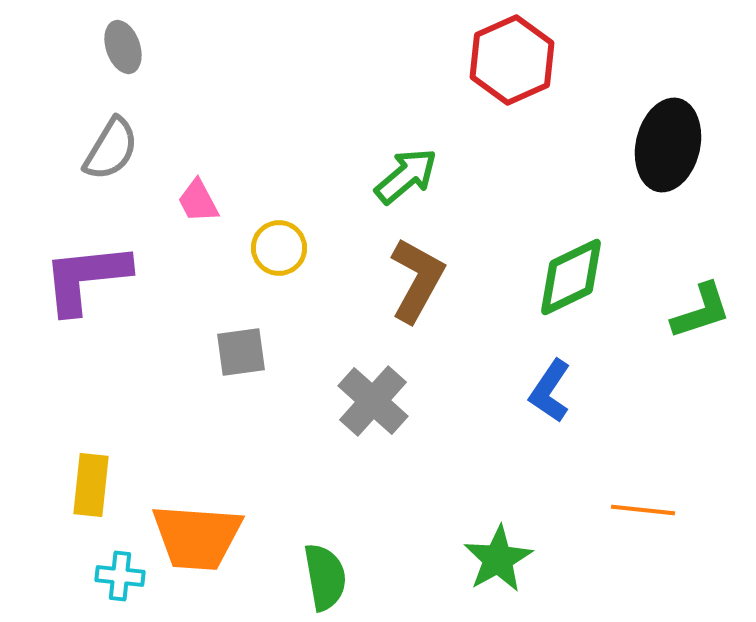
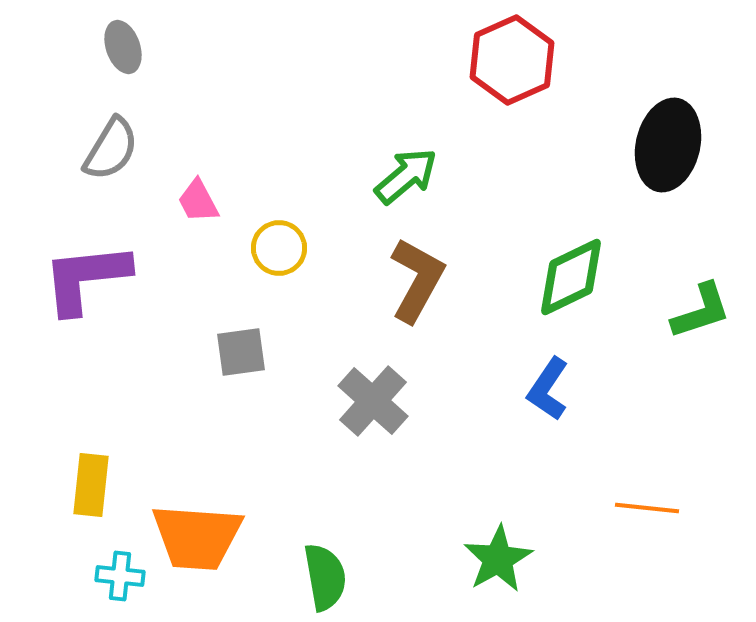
blue L-shape: moved 2 px left, 2 px up
orange line: moved 4 px right, 2 px up
